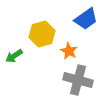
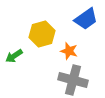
orange star: rotated 12 degrees counterclockwise
gray cross: moved 5 px left
